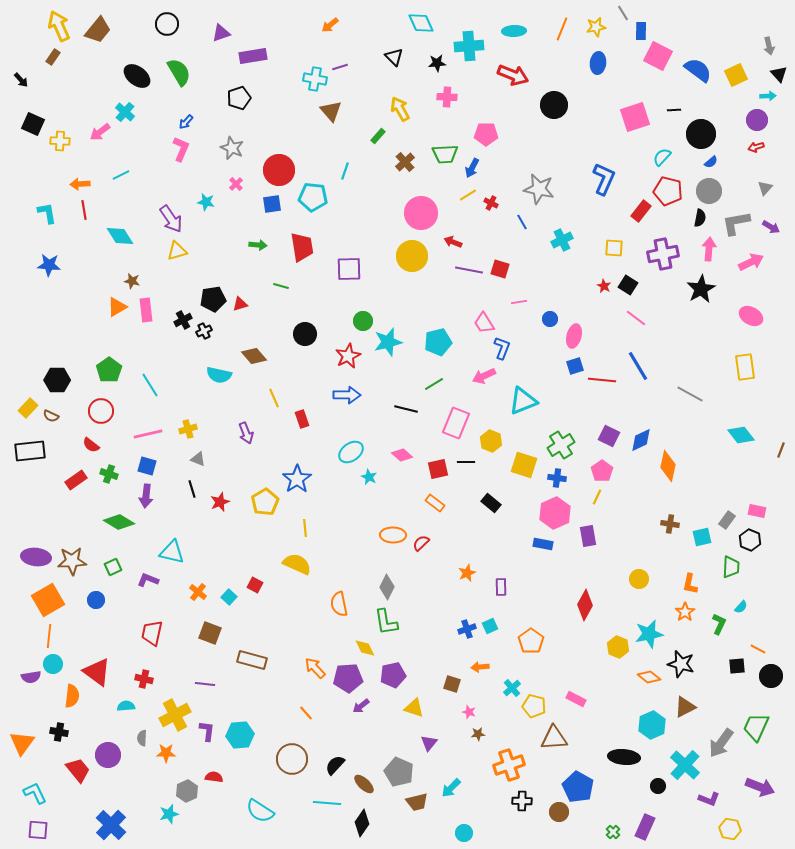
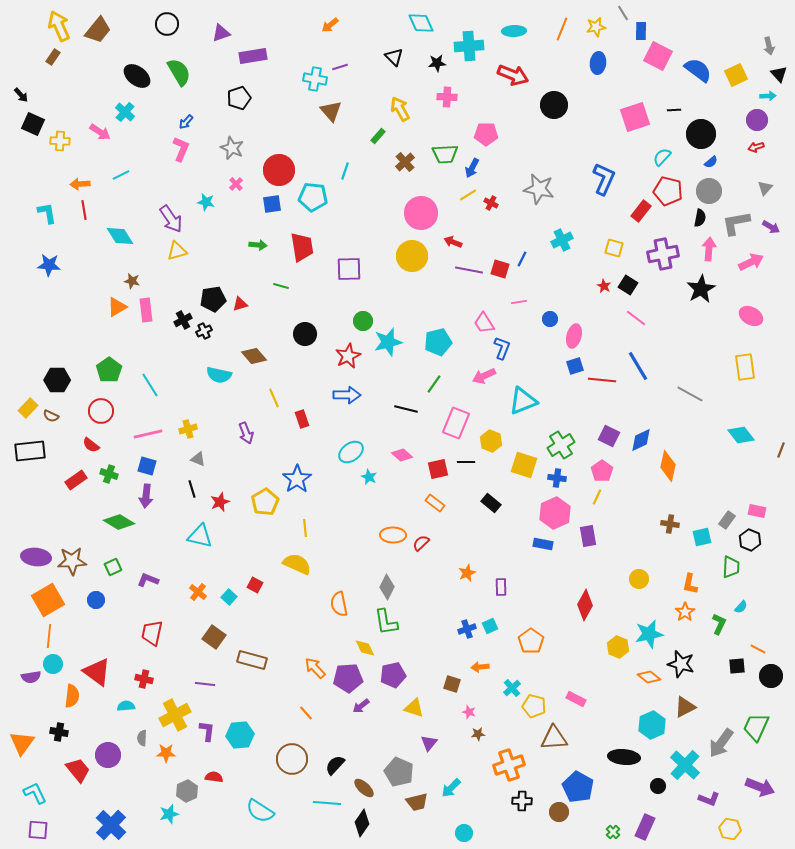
black arrow at (21, 80): moved 15 px down
pink arrow at (100, 132): rotated 110 degrees counterclockwise
blue line at (522, 222): moved 37 px down; rotated 56 degrees clockwise
yellow square at (614, 248): rotated 12 degrees clockwise
green line at (434, 384): rotated 24 degrees counterclockwise
cyan triangle at (172, 552): moved 28 px right, 16 px up
brown square at (210, 633): moved 4 px right, 4 px down; rotated 15 degrees clockwise
brown ellipse at (364, 784): moved 4 px down
